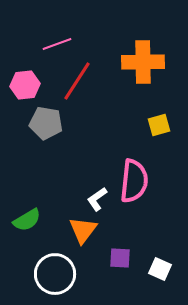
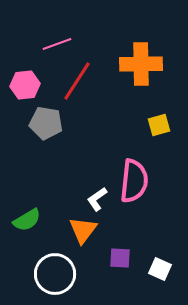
orange cross: moved 2 px left, 2 px down
